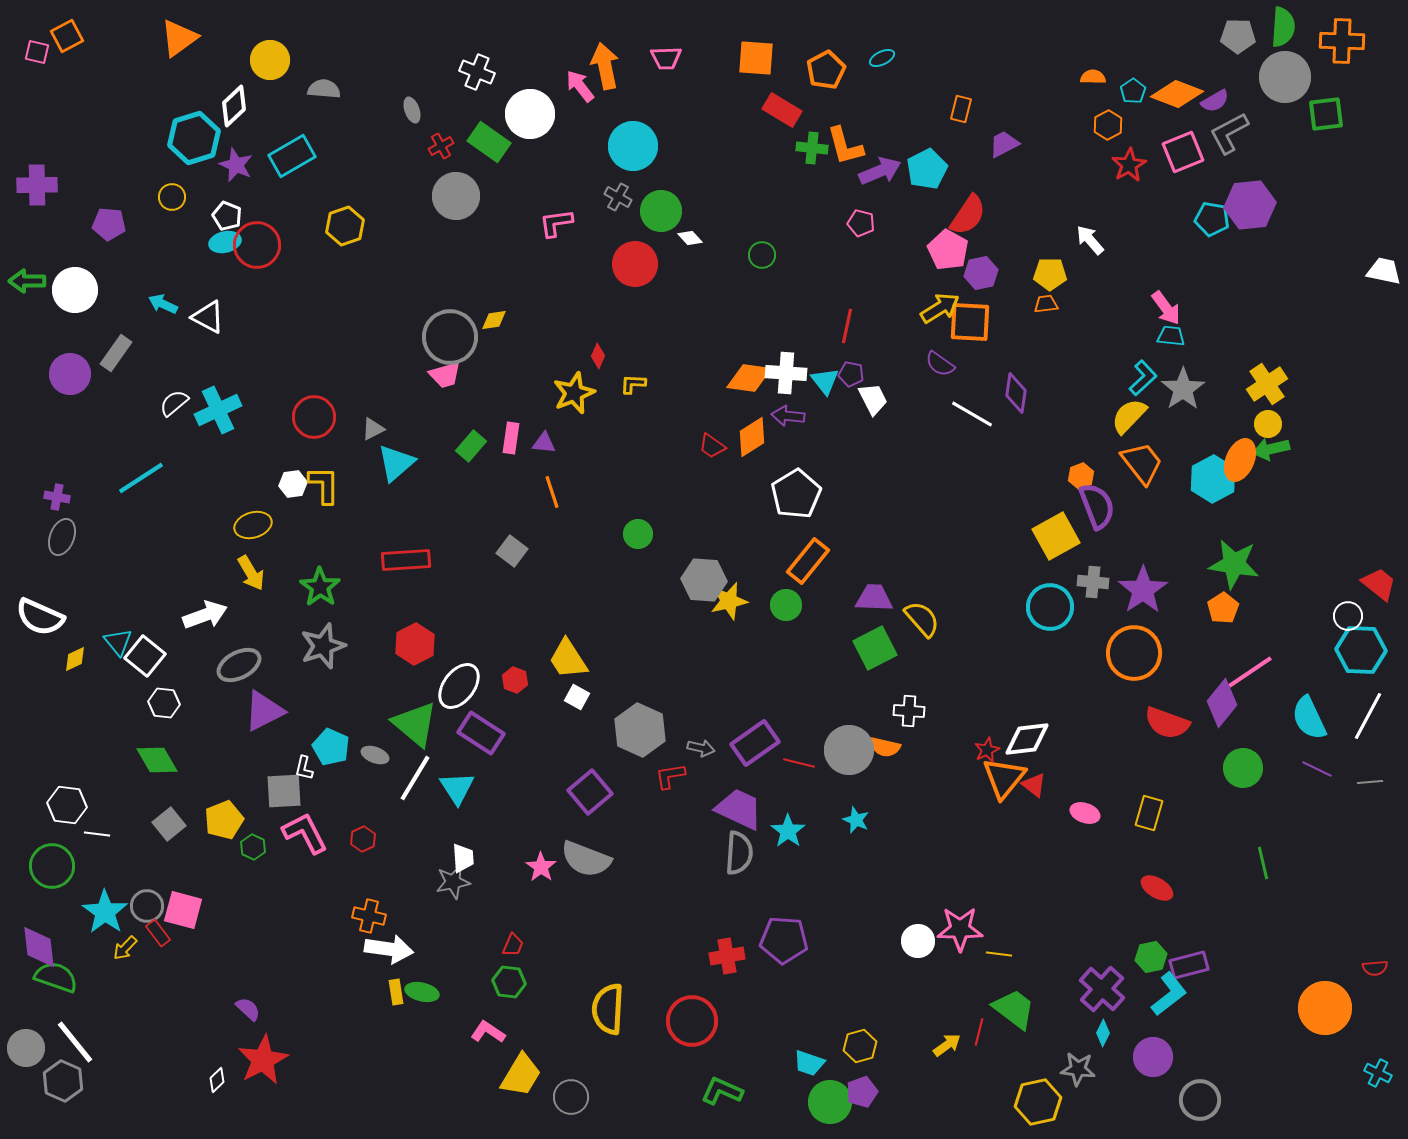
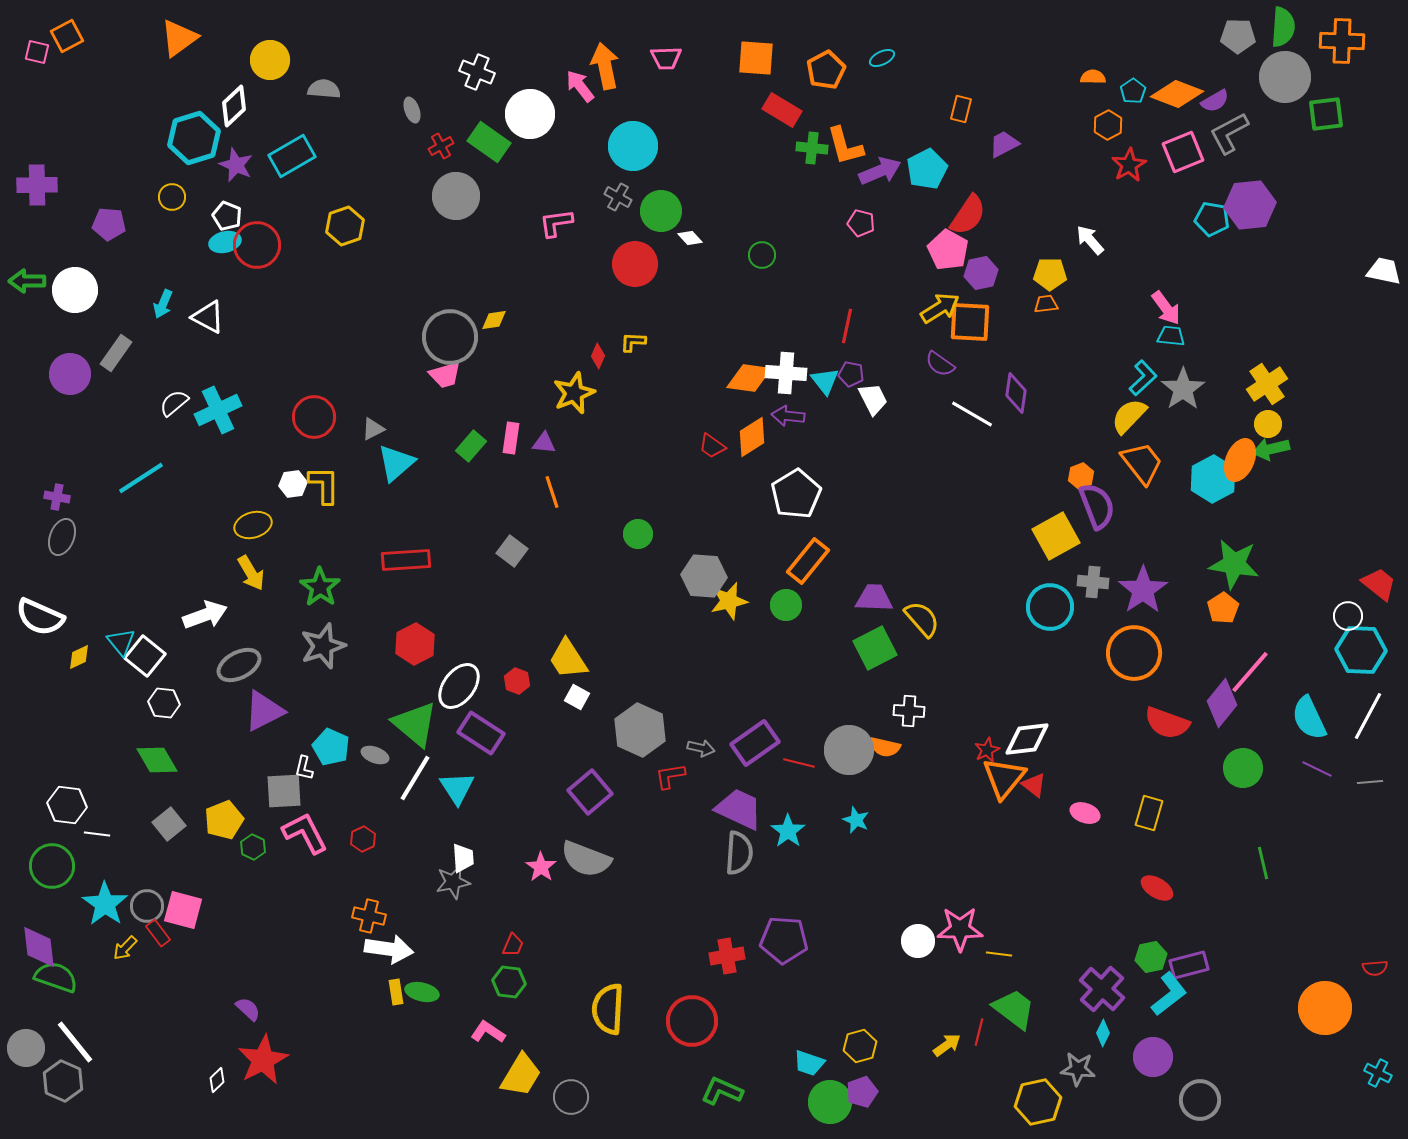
cyan arrow at (163, 304): rotated 92 degrees counterclockwise
yellow L-shape at (633, 384): moved 42 px up
gray hexagon at (704, 580): moved 4 px up
cyan triangle at (118, 642): moved 3 px right
yellow diamond at (75, 659): moved 4 px right, 2 px up
pink line at (1250, 672): rotated 15 degrees counterclockwise
red hexagon at (515, 680): moved 2 px right, 1 px down
cyan star at (105, 912): moved 8 px up
